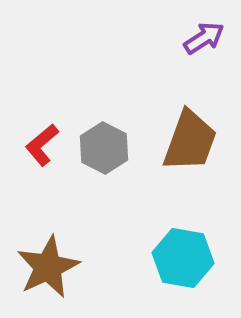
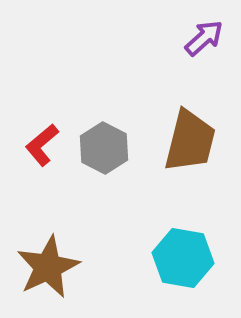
purple arrow: rotated 9 degrees counterclockwise
brown trapezoid: rotated 6 degrees counterclockwise
